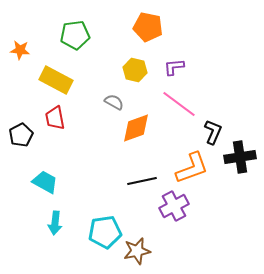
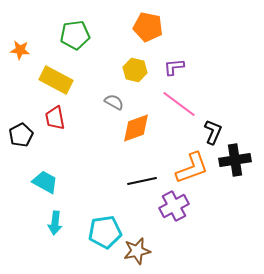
black cross: moved 5 px left, 3 px down
